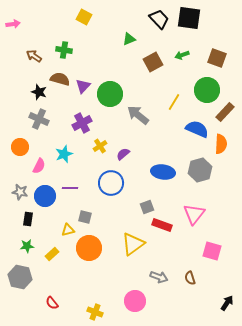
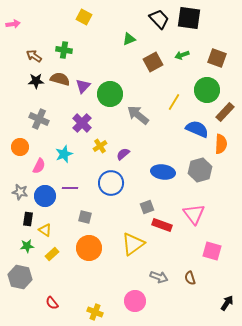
black star at (39, 92): moved 3 px left, 11 px up; rotated 21 degrees counterclockwise
purple cross at (82, 123): rotated 18 degrees counterclockwise
pink triangle at (194, 214): rotated 15 degrees counterclockwise
yellow triangle at (68, 230): moved 23 px left; rotated 48 degrees clockwise
